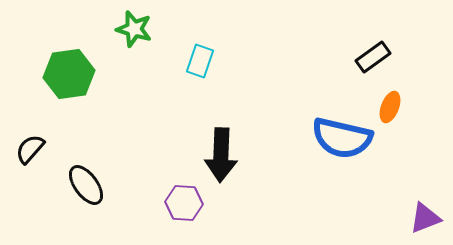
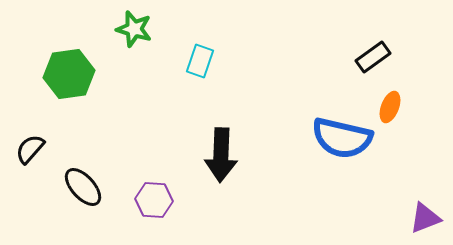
black ellipse: moved 3 px left, 2 px down; rotated 6 degrees counterclockwise
purple hexagon: moved 30 px left, 3 px up
